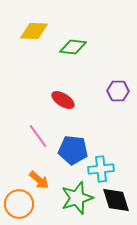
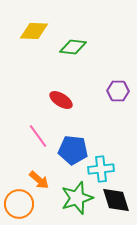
red ellipse: moved 2 px left
